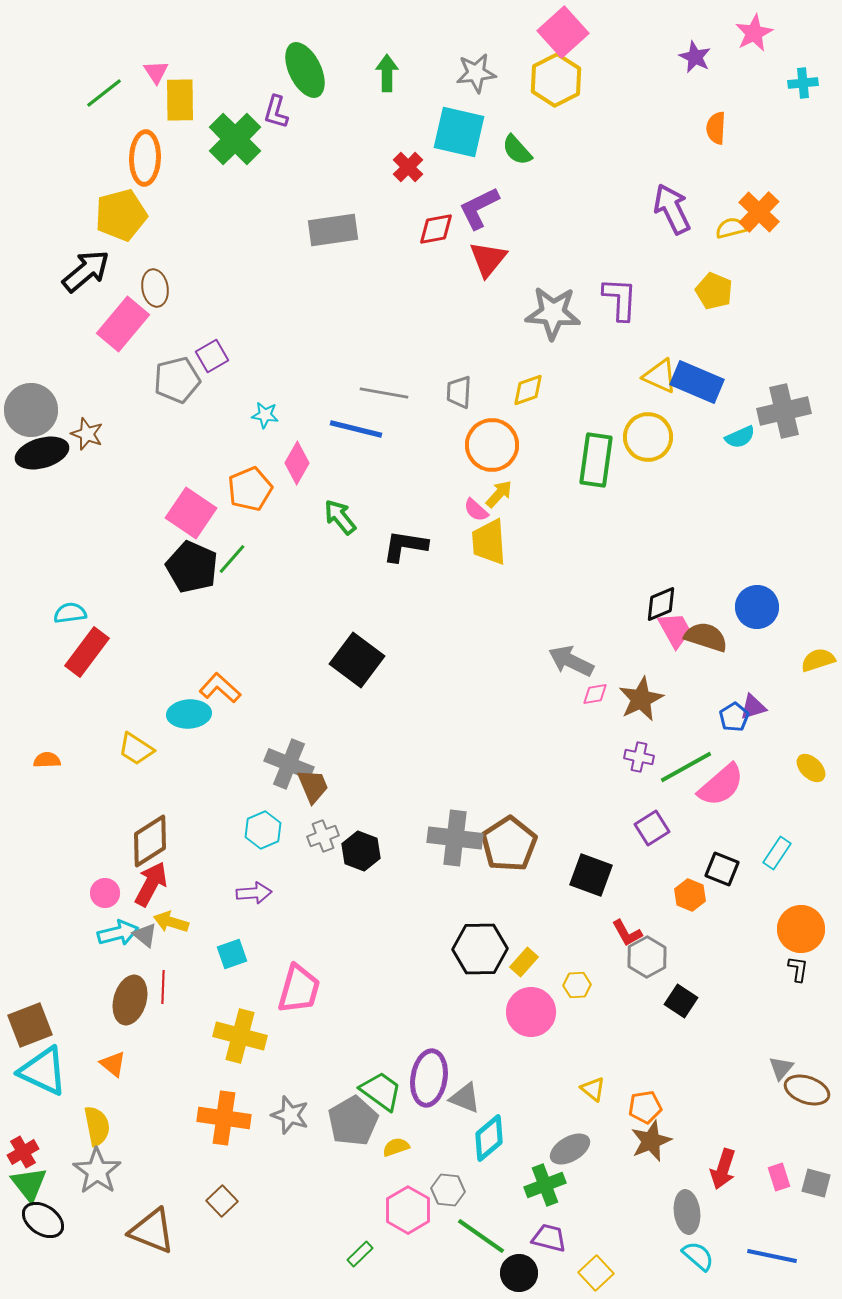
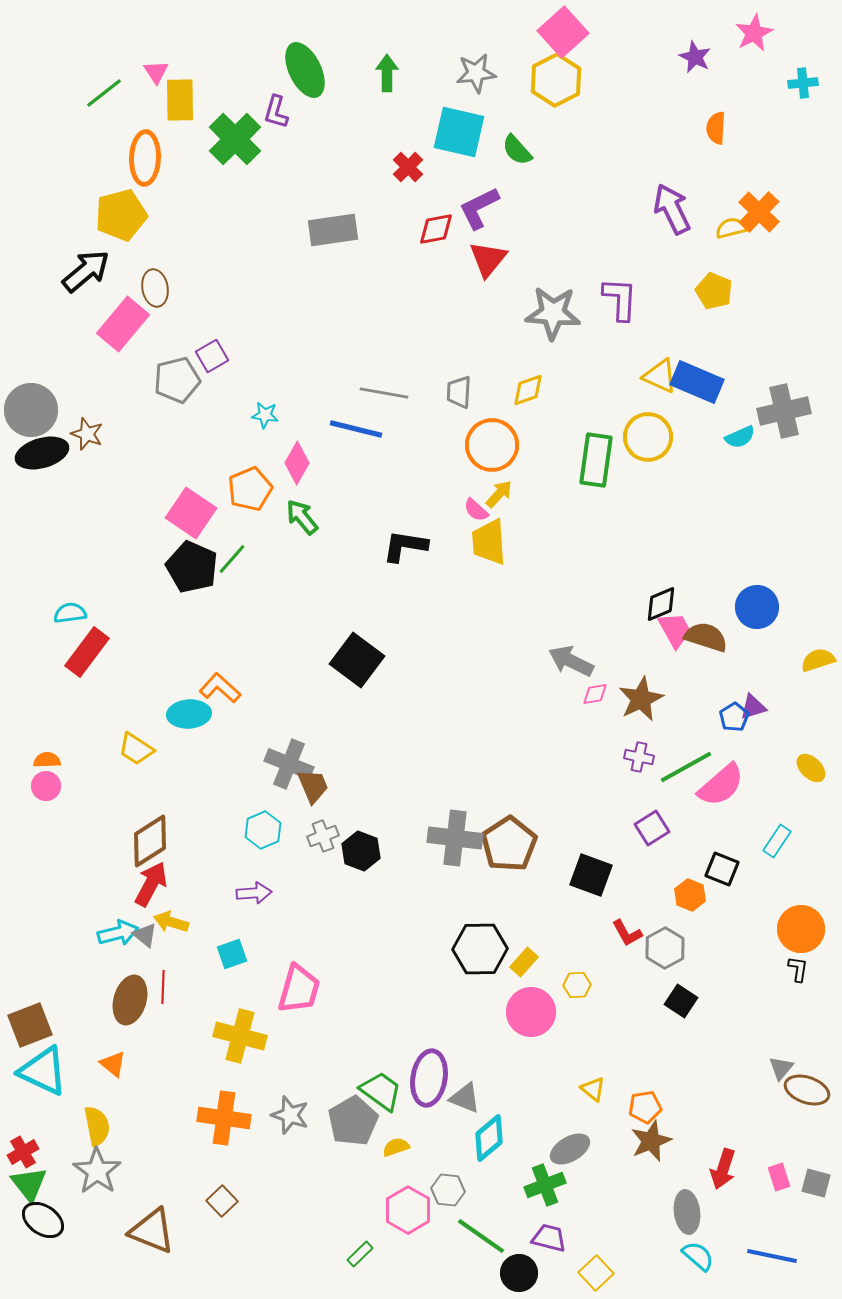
green arrow at (340, 517): moved 38 px left
cyan rectangle at (777, 853): moved 12 px up
pink circle at (105, 893): moved 59 px left, 107 px up
gray hexagon at (647, 957): moved 18 px right, 9 px up
